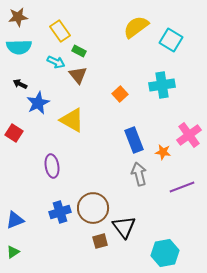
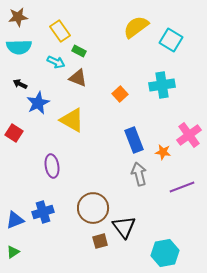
brown triangle: moved 3 px down; rotated 30 degrees counterclockwise
blue cross: moved 17 px left
